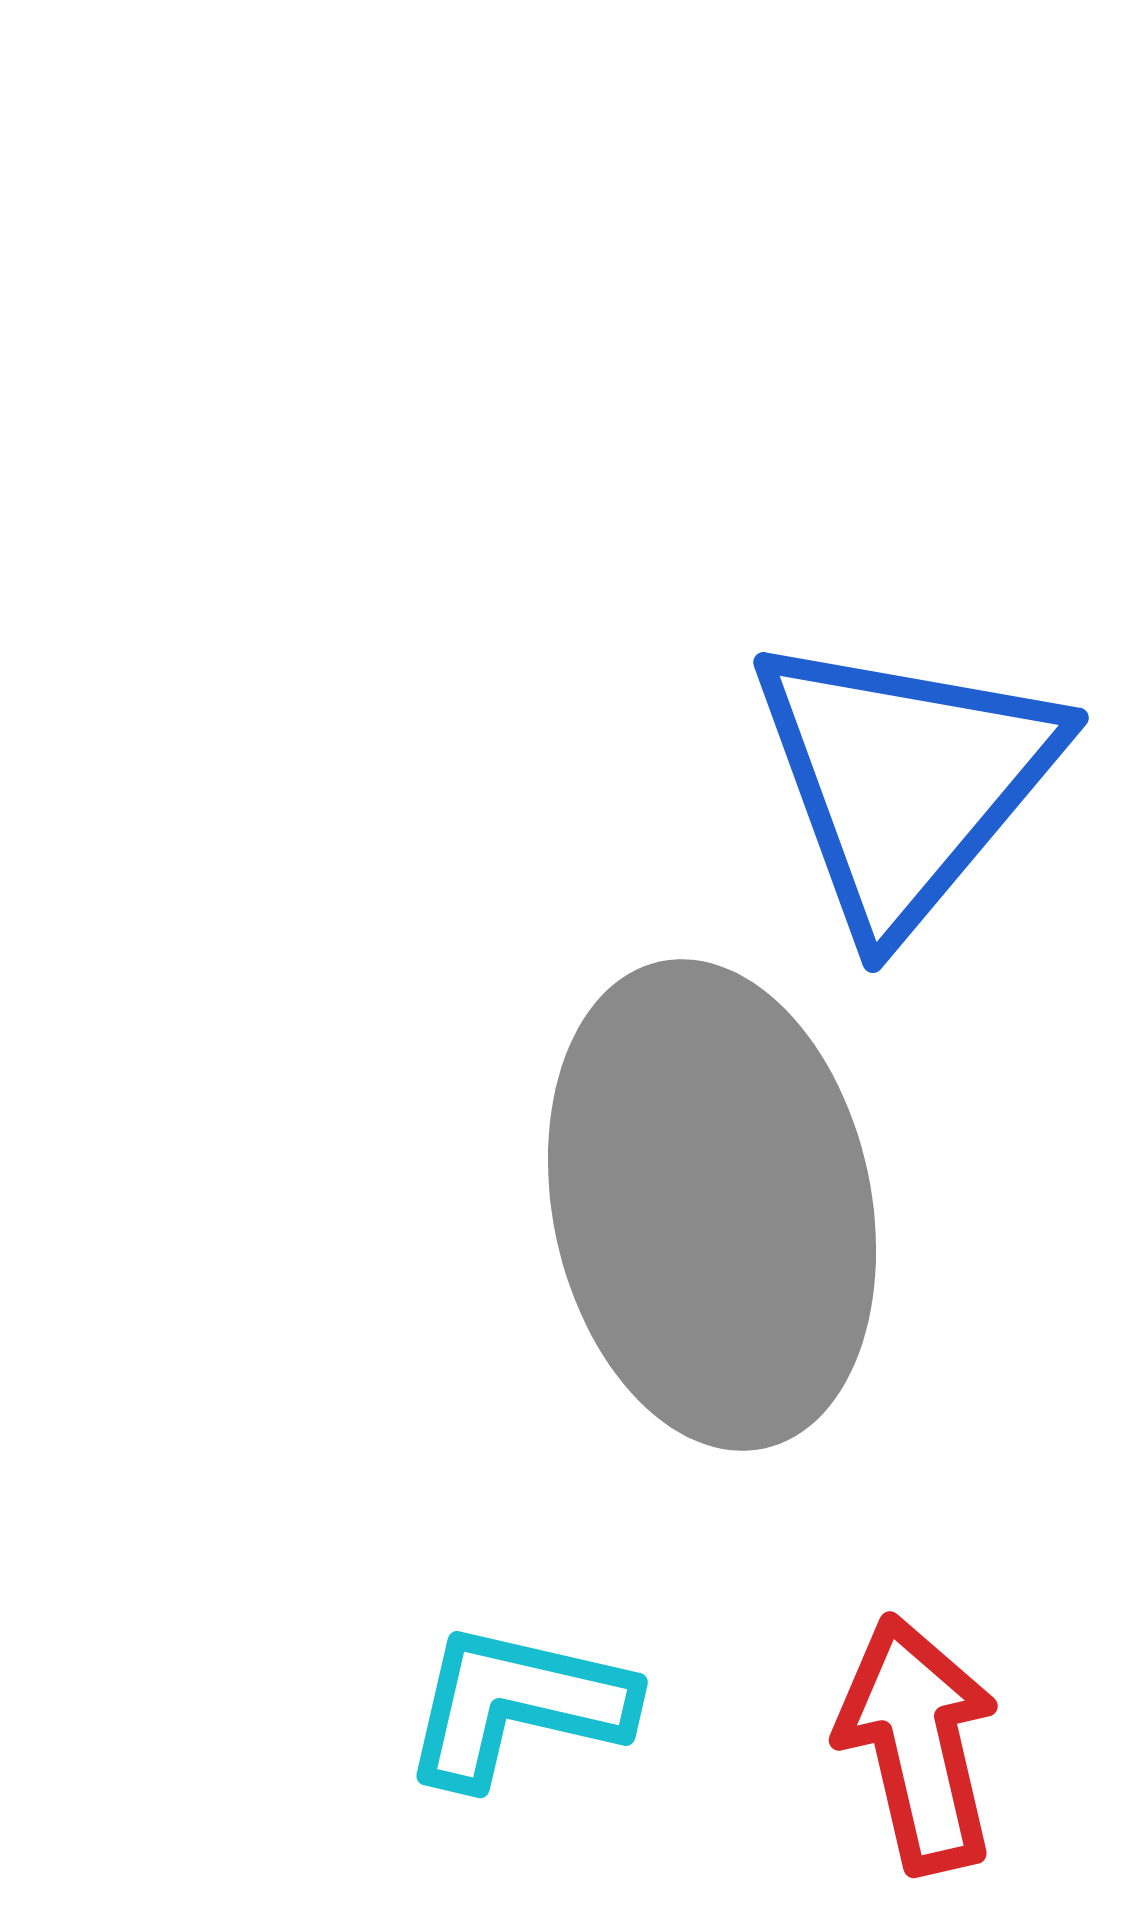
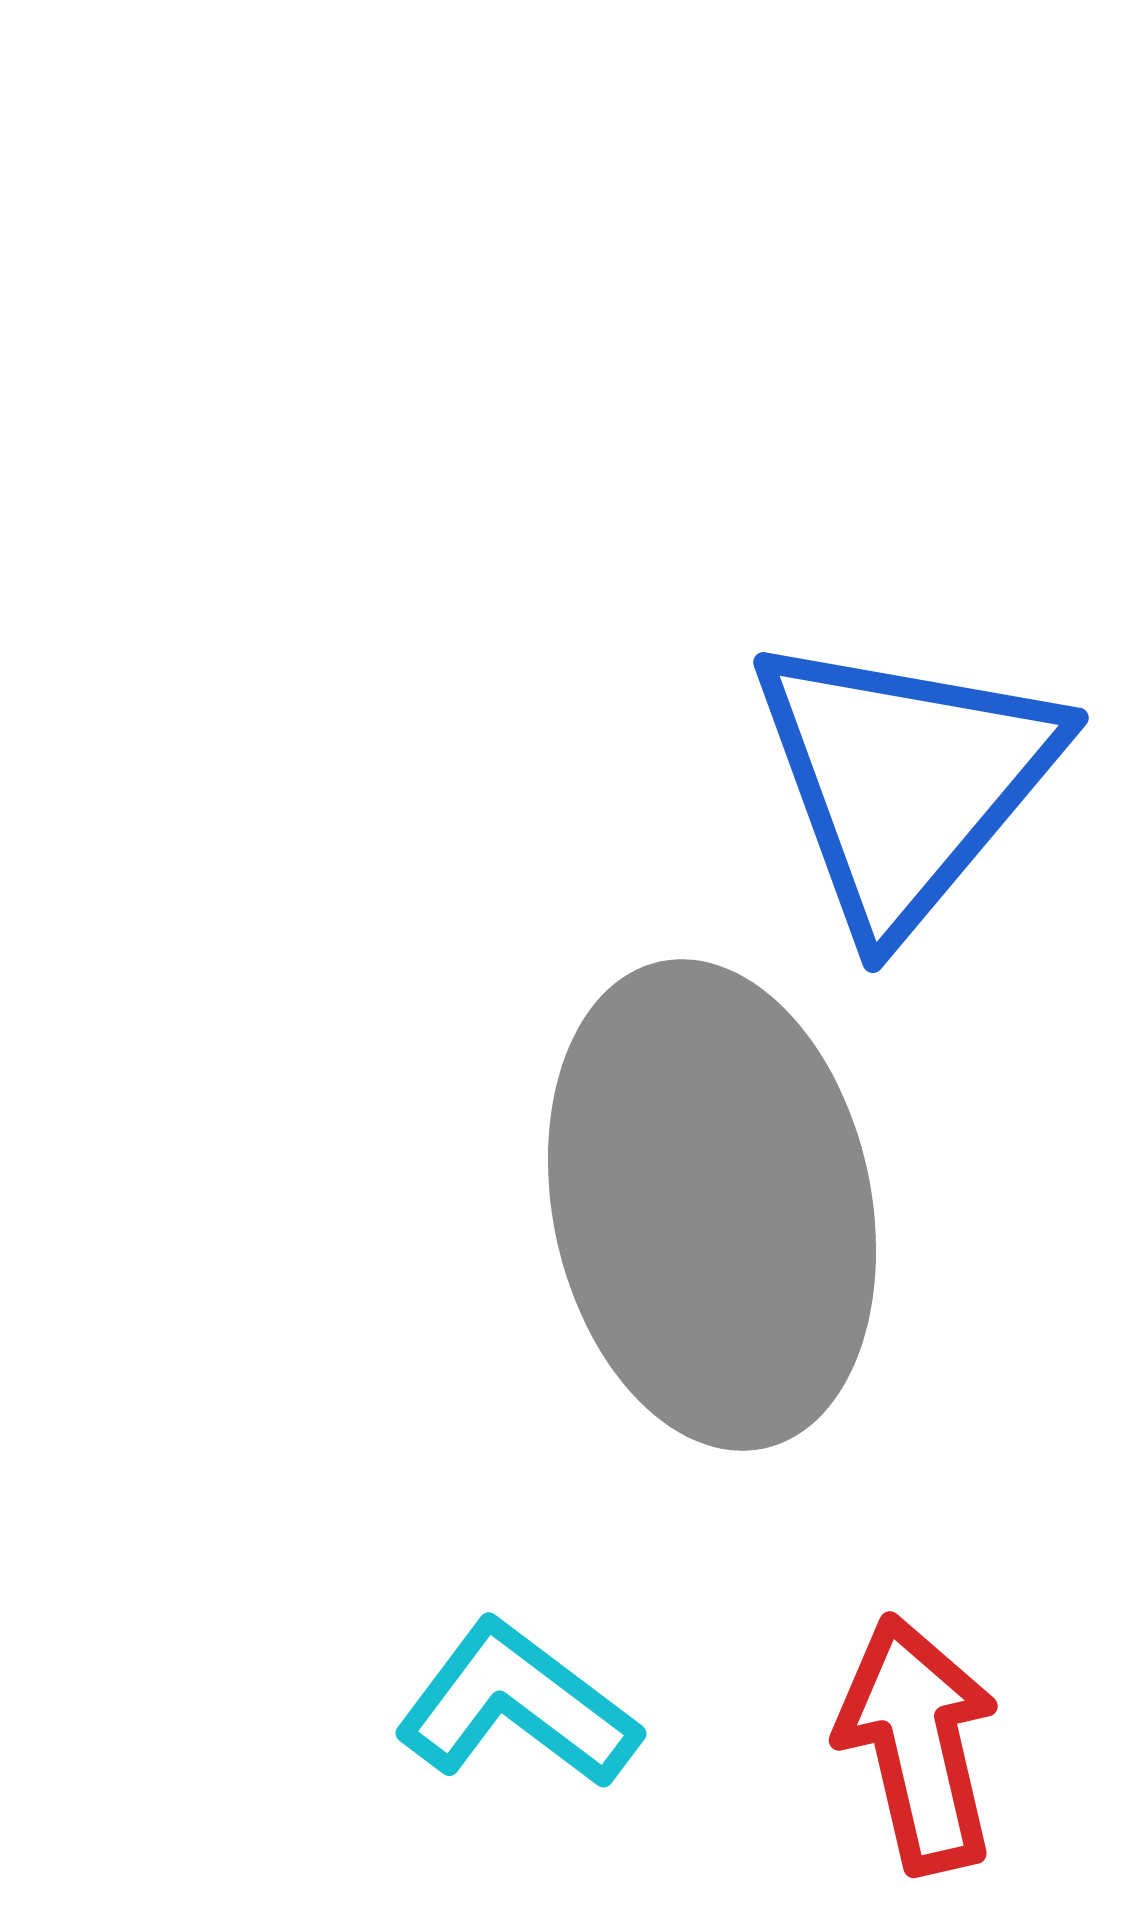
cyan L-shape: rotated 24 degrees clockwise
